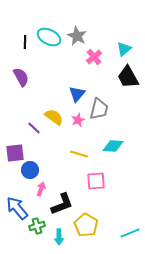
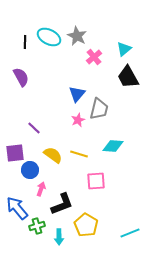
yellow semicircle: moved 1 px left, 38 px down
